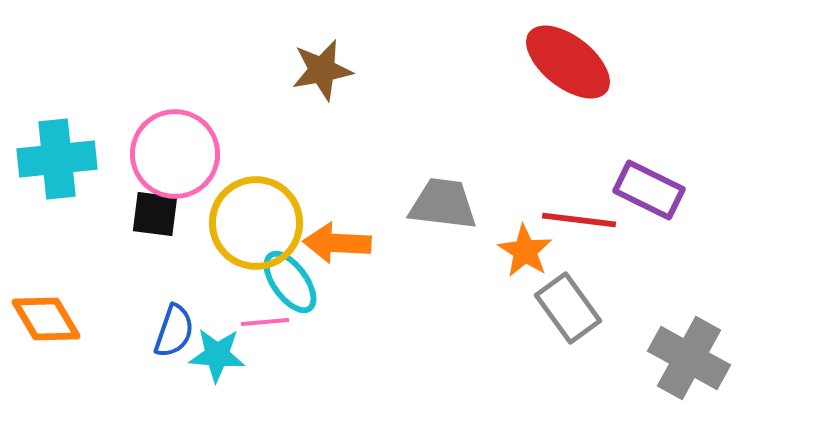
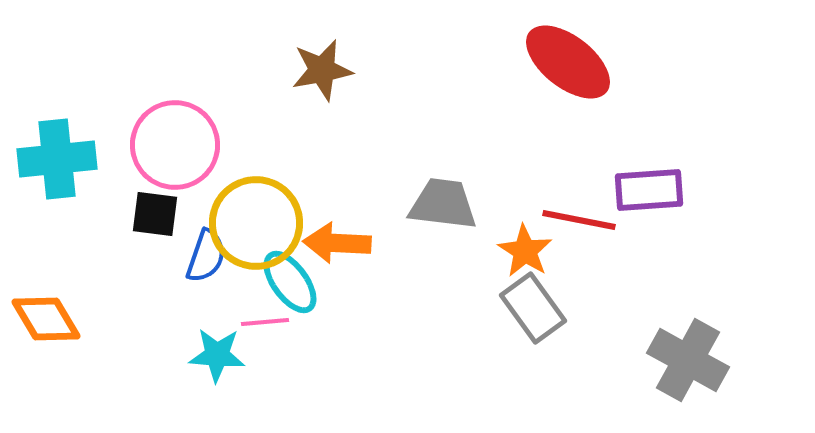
pink circle: moved 9 px up
purple rectangle: rotated 30 degrees counterclockwise
red line: rotated 4 degrees clockwise
gray rectangle: moved 35 px left
blue semicircle: moved 32 px right, 75 px up
gray cross: moved 1 px left, 2 px down
